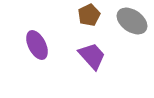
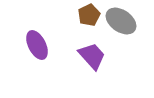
gray ellipse: moved 11 px left
